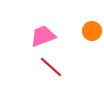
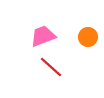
orange circle: moved 4 px left, 6 px down
